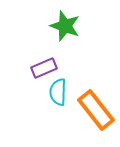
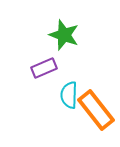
green star: moved 1 px left, 9 px down
cyan semicircle: moved 11 px right, 3 px down
